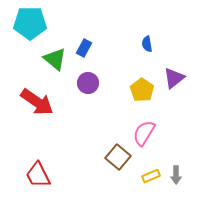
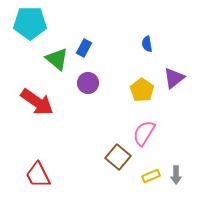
green triangle: moved 2 px right
